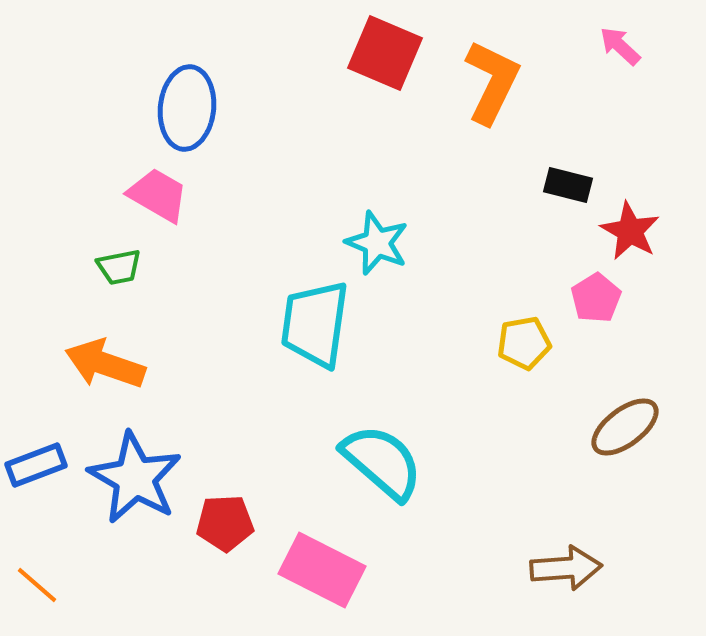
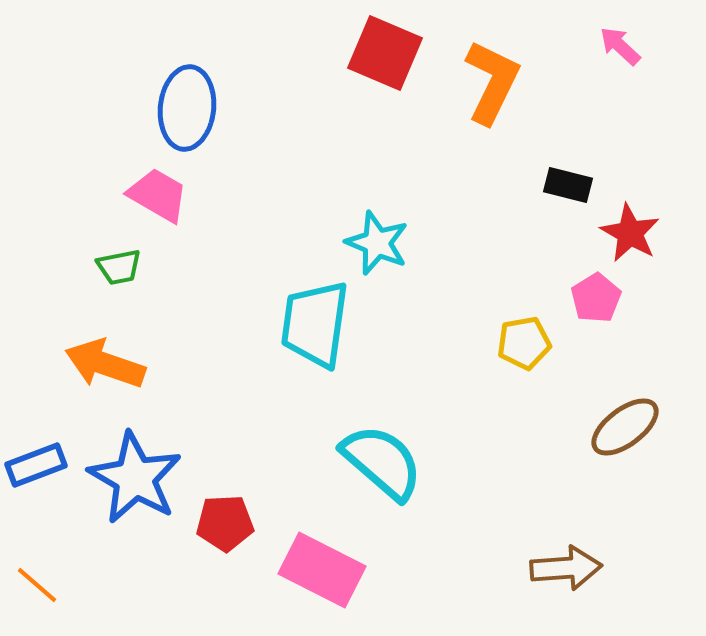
red star: moved 2 px down
